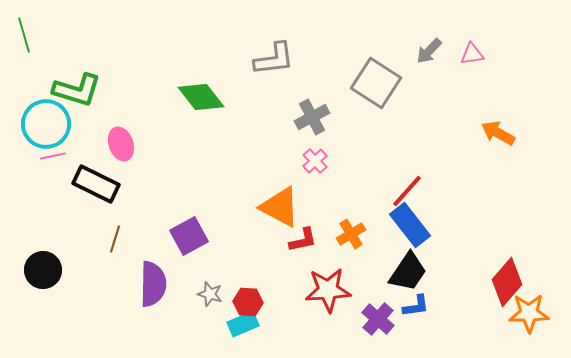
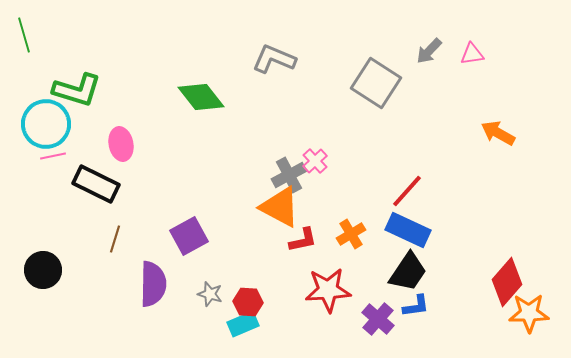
gray L-shape: rotated 150 degrees counterclockwise
gray cross: moved 23 px left, 58 px down
pink ellipse: rotated 8 degrees clockwise
blue rectangle: moved 2 px left, 5 px down; rotated 27 degrees counterclockwise
